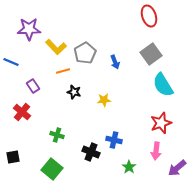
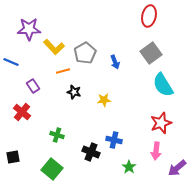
red ellipse: rotated 30 degrees clockwise
yellow L-shape: moved 2 px left
gray square: moved 1 px up
